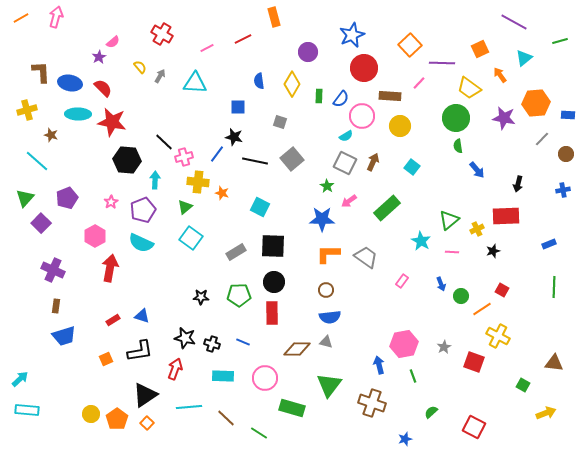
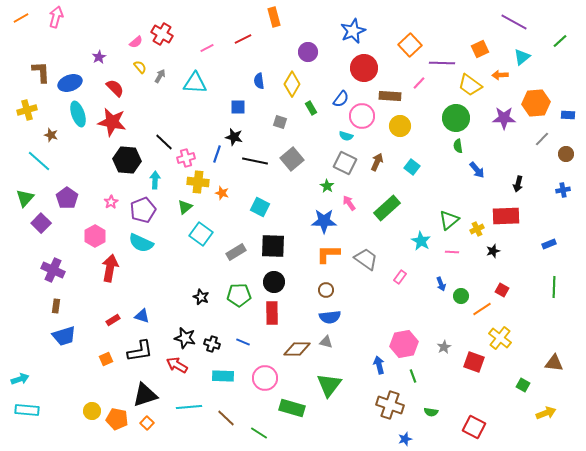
blue star at (352, 35): moved 1 px right, 4 px up
green line at (560, 41): rotated 28 degrees counterclockwise
pink semicircle at (113, 42): moved 23 px right
cyan triangle at (524, 58): moved 2 px left, 1 px up
orange arrow at (500, 75): rotated 56 degrees counterclockwise
blue ellipse at (70, 83): rotated 30 degrees counterclockwise
red semicircle at (103, 88): moved 12 px right
yellow trapezoid at (469, 88): moved 1 px right, 3 px up
green rectangle at (319, 96): moved 8 px left, 12 px down; rotated 32 degrees counterclockwise
cyan ellipse at (78, 114): rotated 70 degrees clockwise
purple star at (504, 118): rotated 10 degrees counterclockwise
cyan semicircle at (346, 136): rotated 48 degrees clockwise
blue line at (217, 154): rotated 18 degrees counterclockwise
pink cross at (184, 157): moved 2 px right, 1 px down
cyan line at (37, 161): moved 2 px right
brown arrow at (373, 162): moved 4 px right
purple pentagon at (67, 198): rotated 15 degrees counterclockwise
pink arrow at (349, 201): moved 2 px down; rotated 91 degrees clockwise
blue star at (322, 219): moved 2 px right, 2 px down
cyan square at (191, 238): moved 10 px right, 4 px up
gray trapezoid at (366, 257): moved 2 px down
pink rectangle at (402, 281): moved 2 px left, 4 px up
black star at (201, 297): rotated 21 degrees clockwise
yellow cross at (498, 336): moved 2 px right, 2 px down; rotated 10 degrees clockwise
red arrow at (175, 369): moved 2 px right, 4 px up; rotated 80 degrees counterclockwise
cyan arrow at (20, 379): rotated 24 degrees clockwise
black triangle at (145, 395): rotated 16 degrees clockwise
brown cross at (372, 403): moved 18 px right, 2 px down
green semicircle at (431, 412): rotated 128 degrees counterclockwise
yellow circle at (91, 414): moved 1 px right, 3 px up
orange pentagon at (117, 419): rotated 25 degrees counterclockwise
